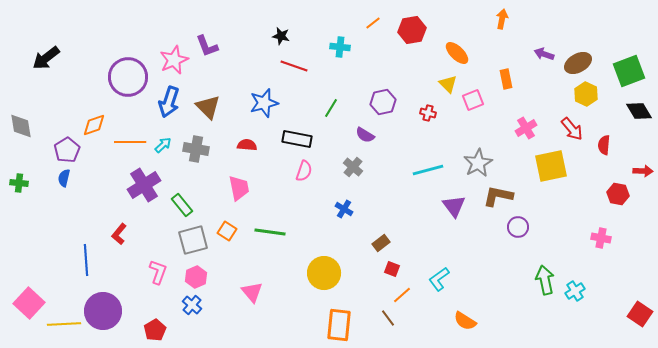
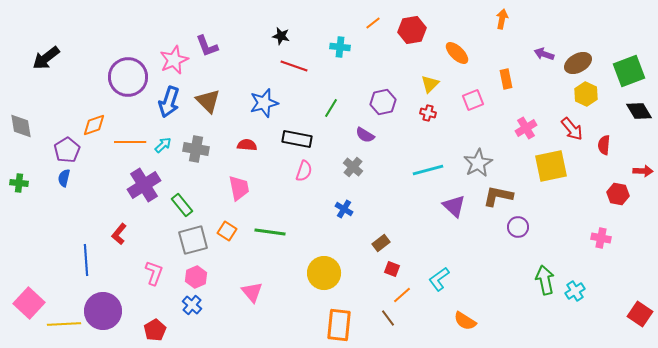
yellow triangle at (448, 84): moved 18 px left; rotated 30 degrees clockwise
brown triangle at (208, 107): moved 6 px up
purple triangle at (454, 206): rotated 10 degrees counterclockwise
pink L-shape at (158, 272): moved 4 px left, 1 px down
